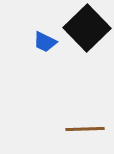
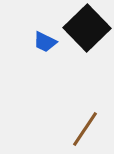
brown line: rotated 54 degrees counterclockwise
